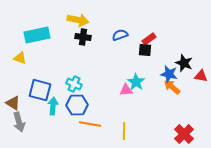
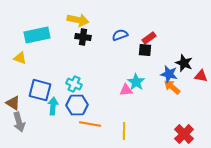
red rectangle: moved 1 px up
